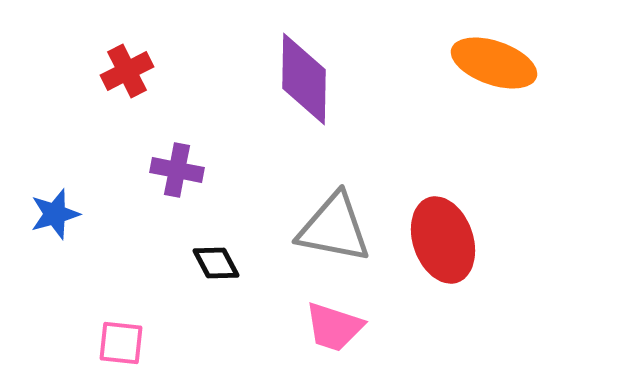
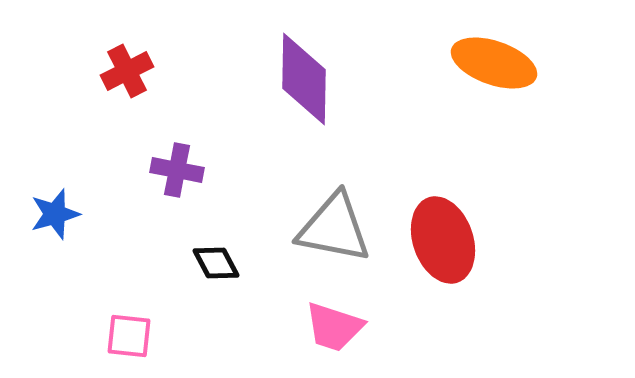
pink square: moved 8 px right, 7 px up
